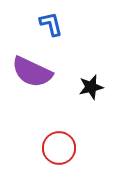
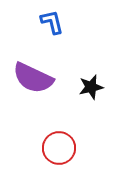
blue L-shape: moved 1 px right, 2 px up
purple semicircle: moved 1 px right, 6 px down
